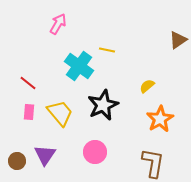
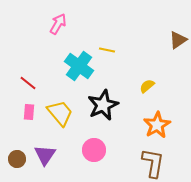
orange star: moved 3 px left, 6 px down
pink circle: moved 1 px left, 2 px up
brown circle: moved 2 px up
